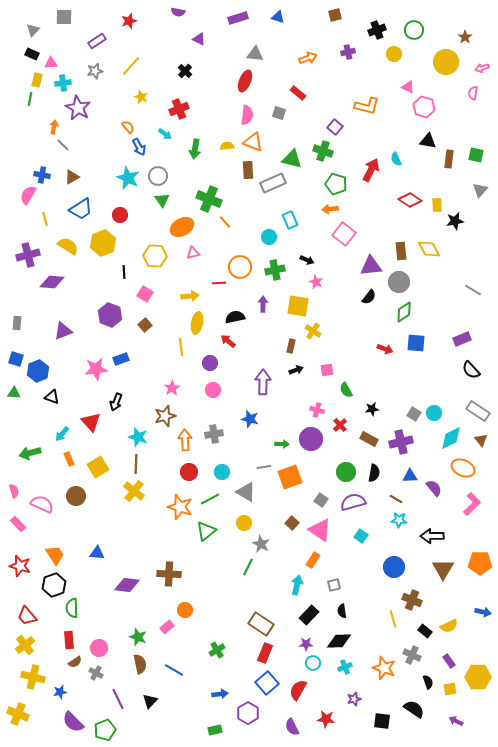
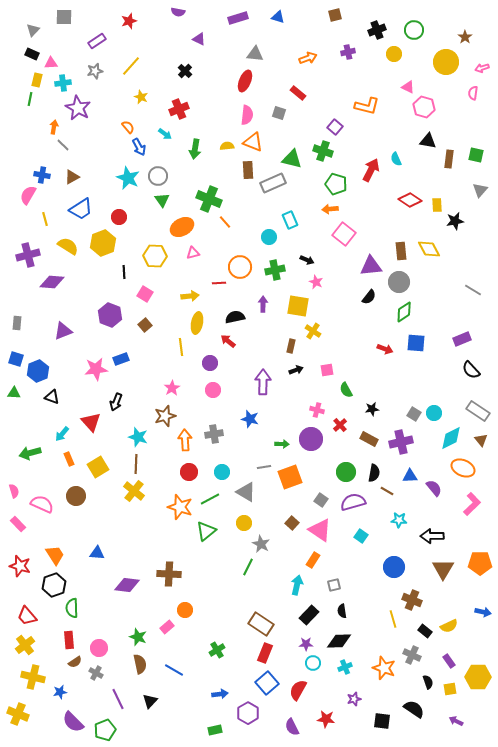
red circle at (120, 215): moved 1 px left, 2 px down
brown line at (396, 499): moved 9 px left, 8 px up
